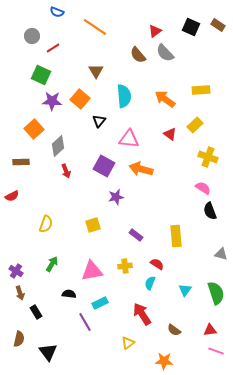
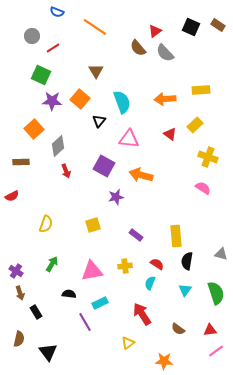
brown semicircle at (138, 55): moved 7 px up
cyan semicircle at (124, 96): moved 2 px left, 6 px down; rotated 15 degrees counterclockwise
orange arrow at (165, 99): rotated 40 degrees counterclockwise
orange arrow at (141, 169): moved 6 px down
black semicircle at (210, 211): moved 23 px left, 50 px down; rotated 30 degrees clockwise
brown semicircle at (174, 330): moved 4 px right, 1 px up
pink line at (216, 351): rotated 56 degrees counterclockwise
